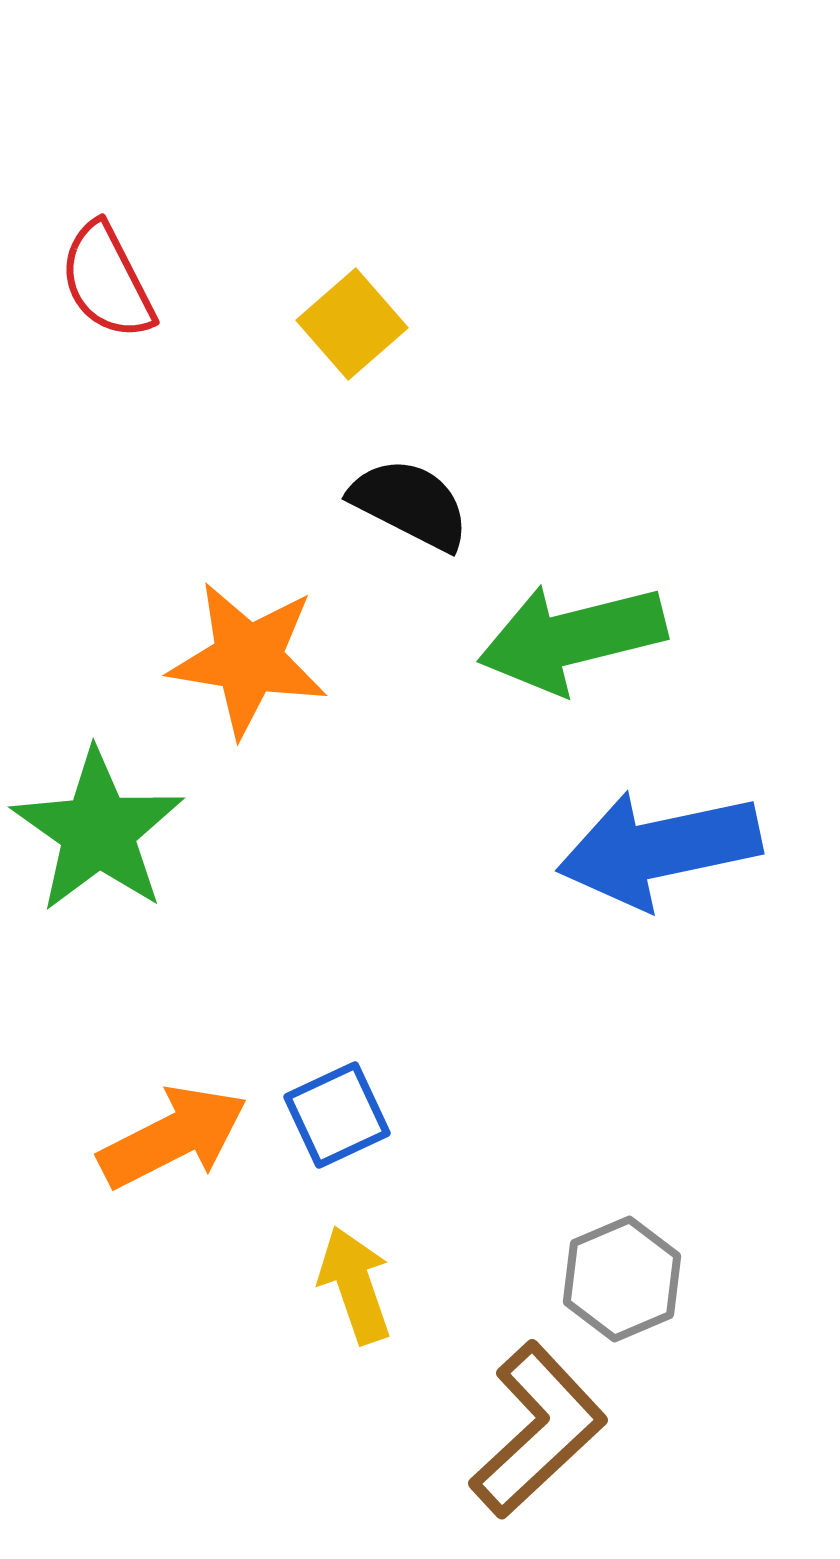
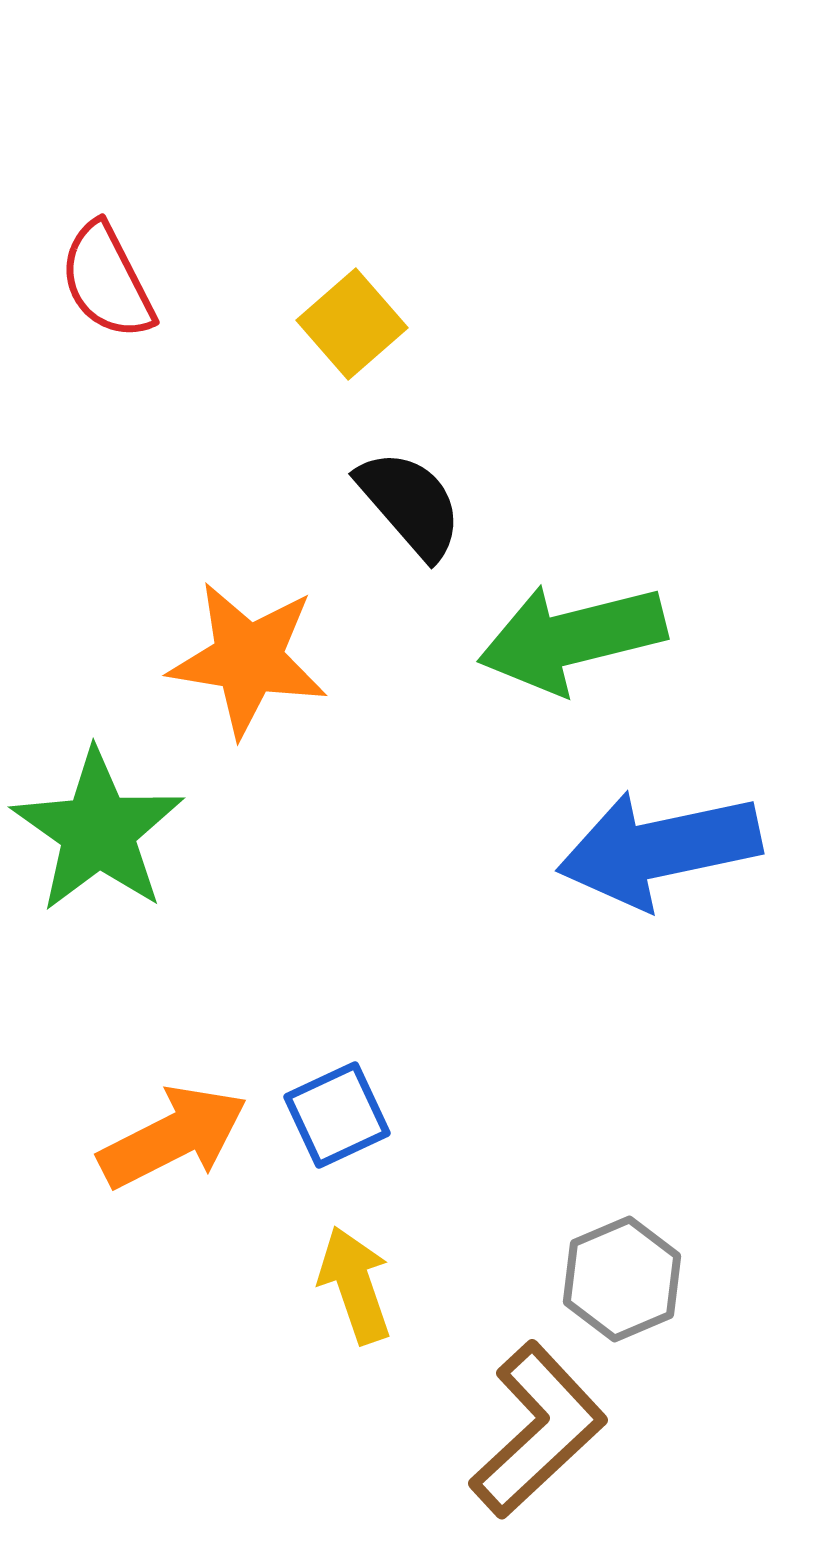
black semicircle: rotated 22 degrees clockwise
